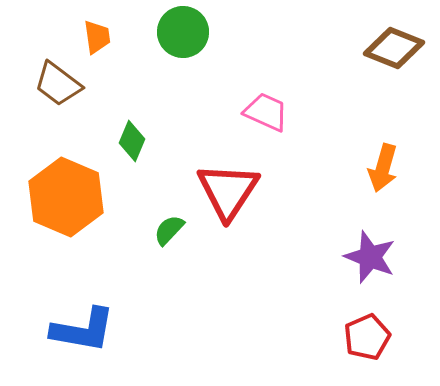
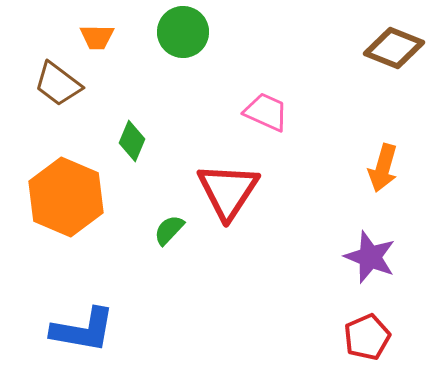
orange trapezoid: rotated 99 degrees clockwise
